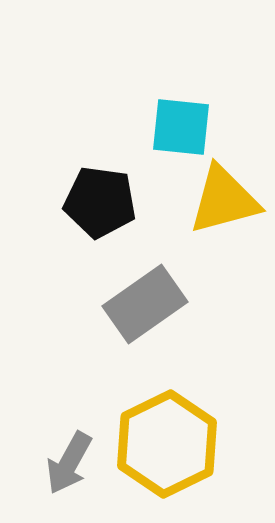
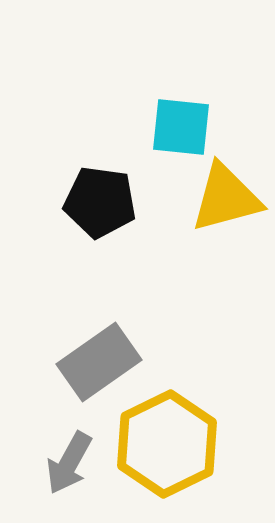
yellow triangle: moved 2 px right, 2 px up
gray rectangle: moved 46 px left, 58 px down
